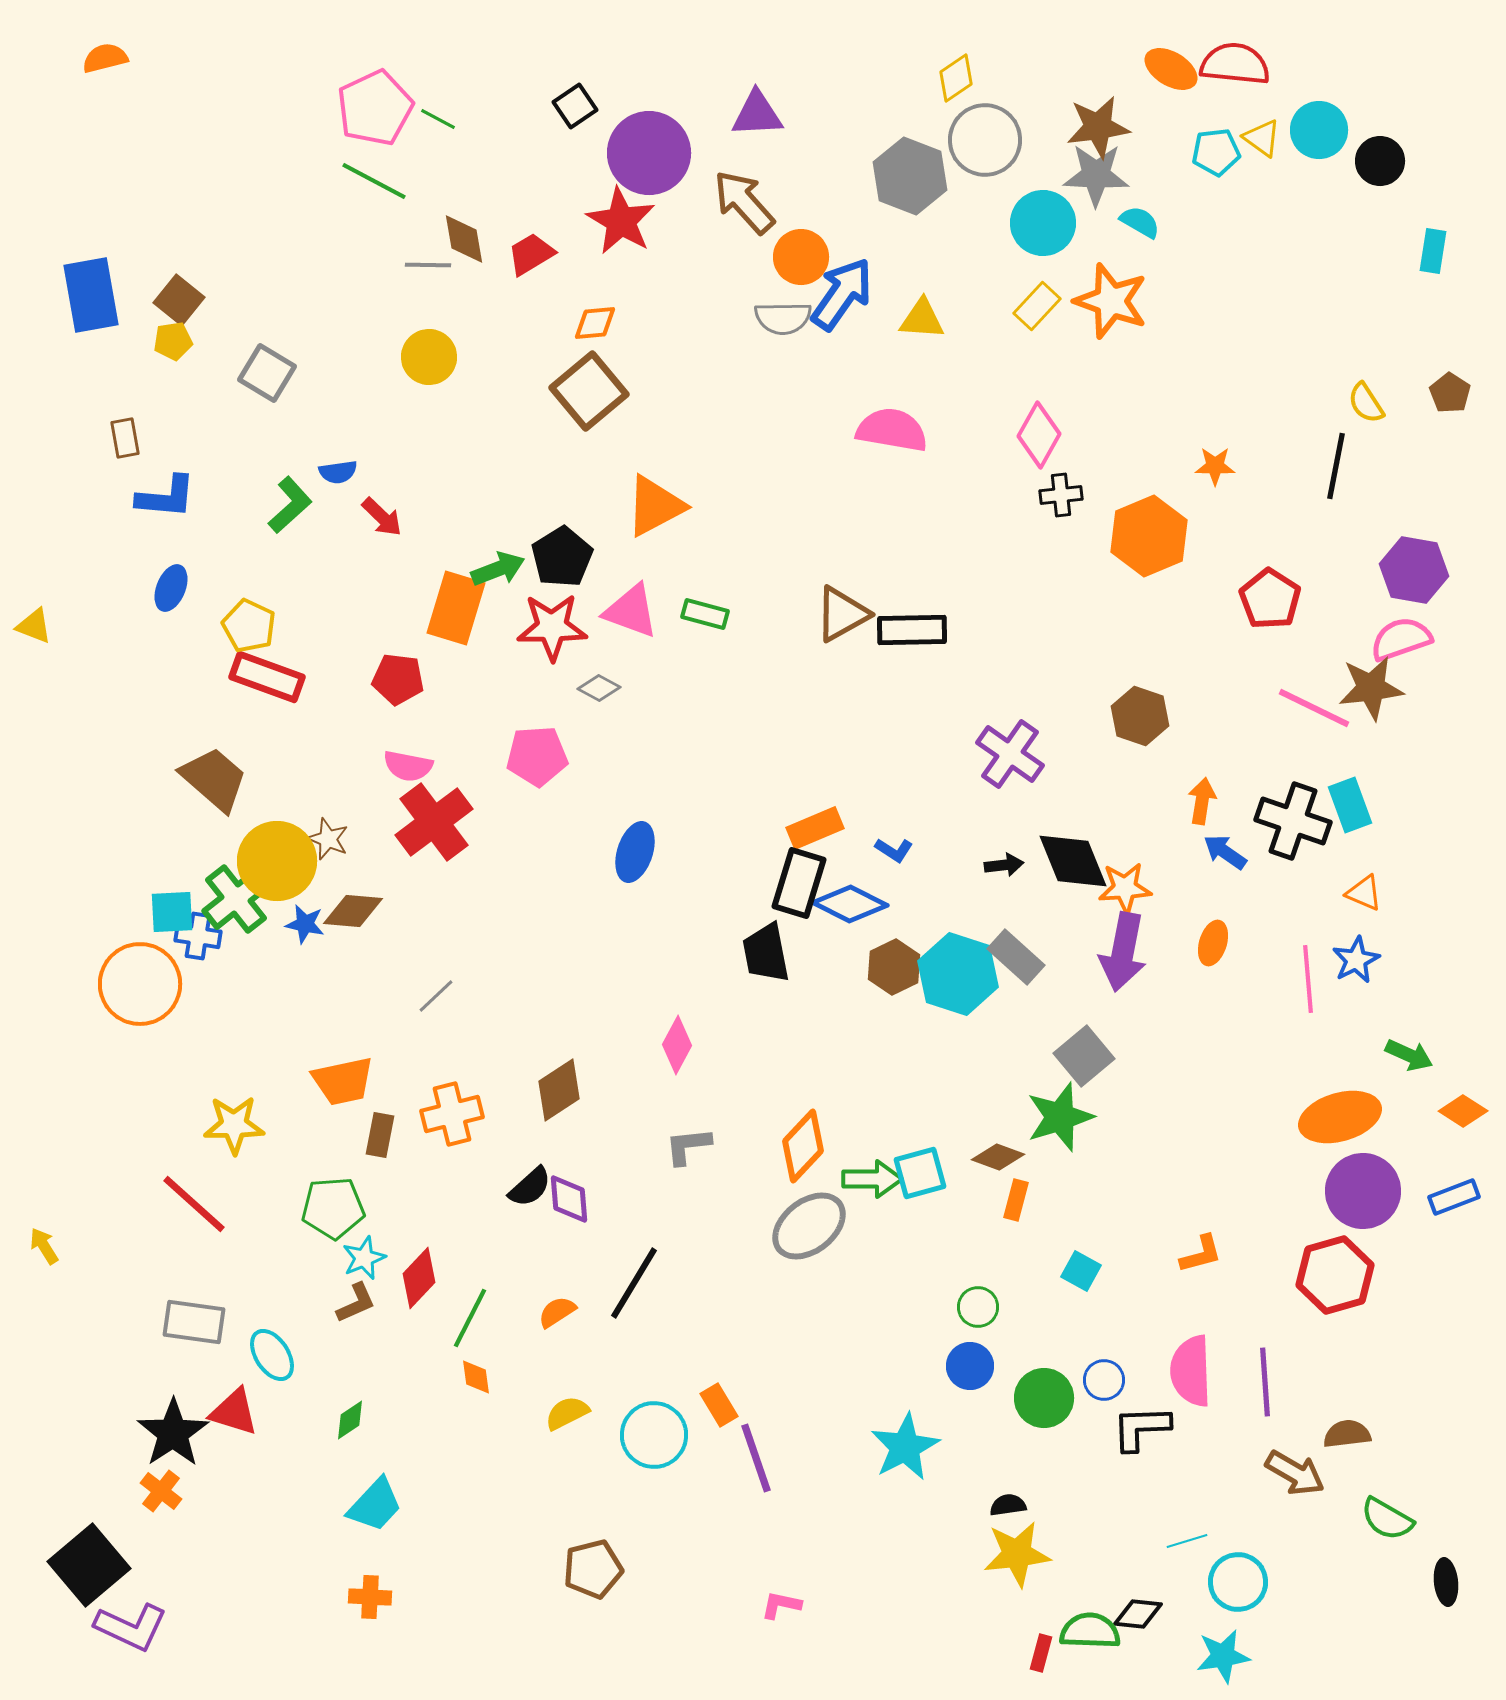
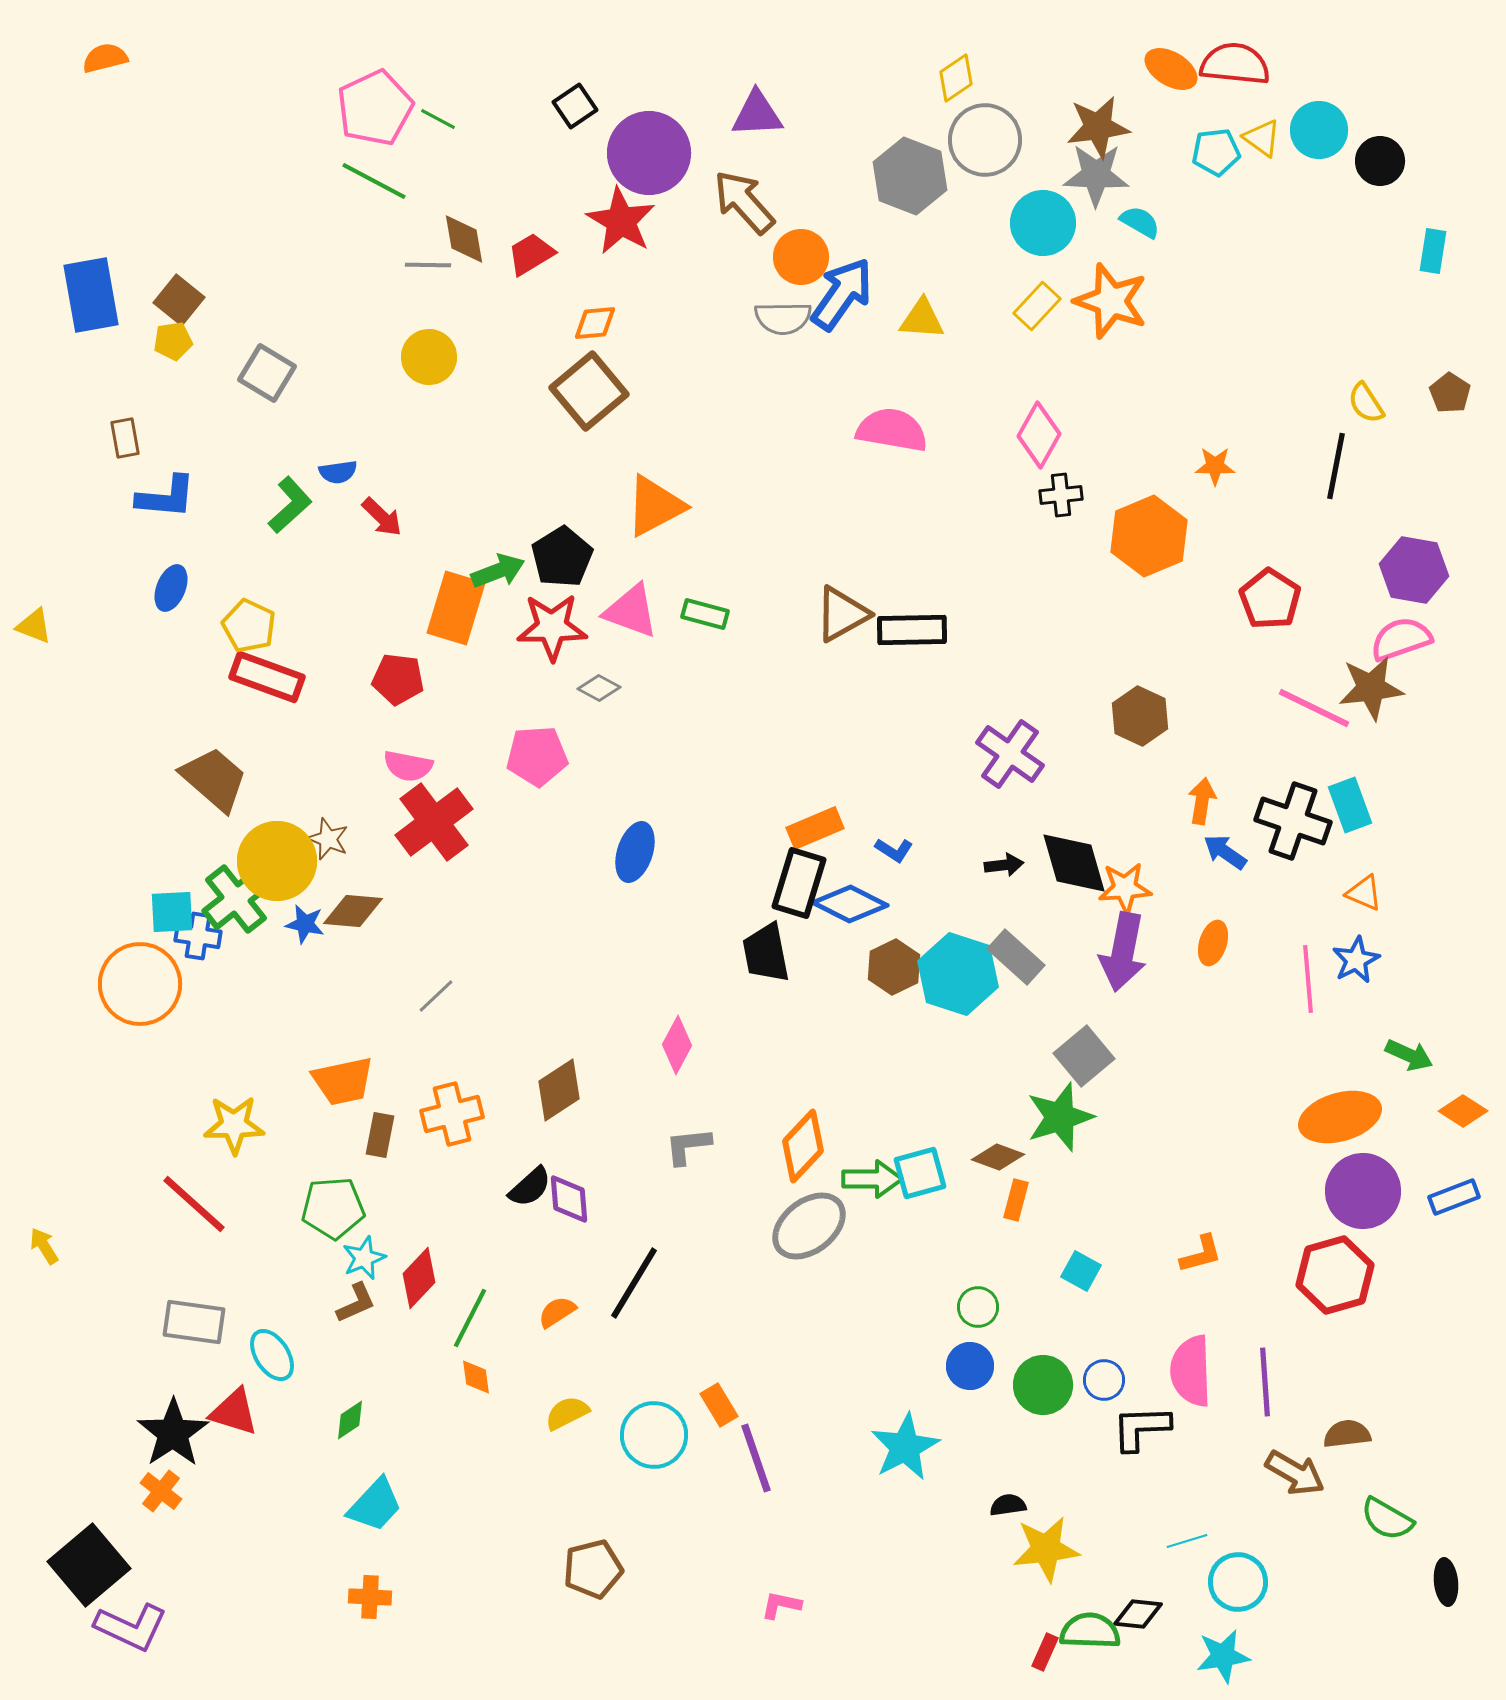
green arrow at (498, 569): moved 2 px down
brown hexagon at (1140, 716): rotated 6 degrees clockwise
black diamond at (1073, 861): moved 1 px right, 2 px down; rotated 6 degrees clockwise
green circle at (1044, 1398): moved 1 px left, 13 px up
yellow star at (1017, 1554): moved 29 px right, 5 px up
red rectangle at (1041, 1653): moved 4 px right, 1 px up; rotated 9 degrees clockwise
